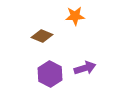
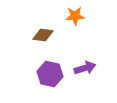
brown diamond: moved 1 px right, 1 px up; rotated 15 degrees counterclockwise
purple hexagon: rotated 15 degrees counterclockwise
